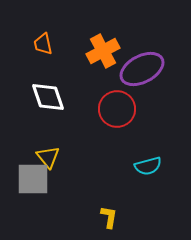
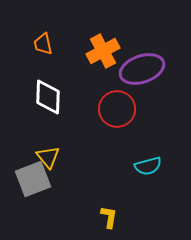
purple ellipse: rotated 9 degrees clockwise
white diamond: rotated 21 degrees clockwise
gray square: rotated 21 degrees counterclockwise
